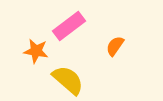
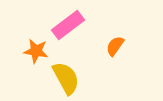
pink rectangle: moved 1 px left, 1 px up
yellow semicircle: moved 2 px left, 2 px up; rotated 20 degrees clockwise
